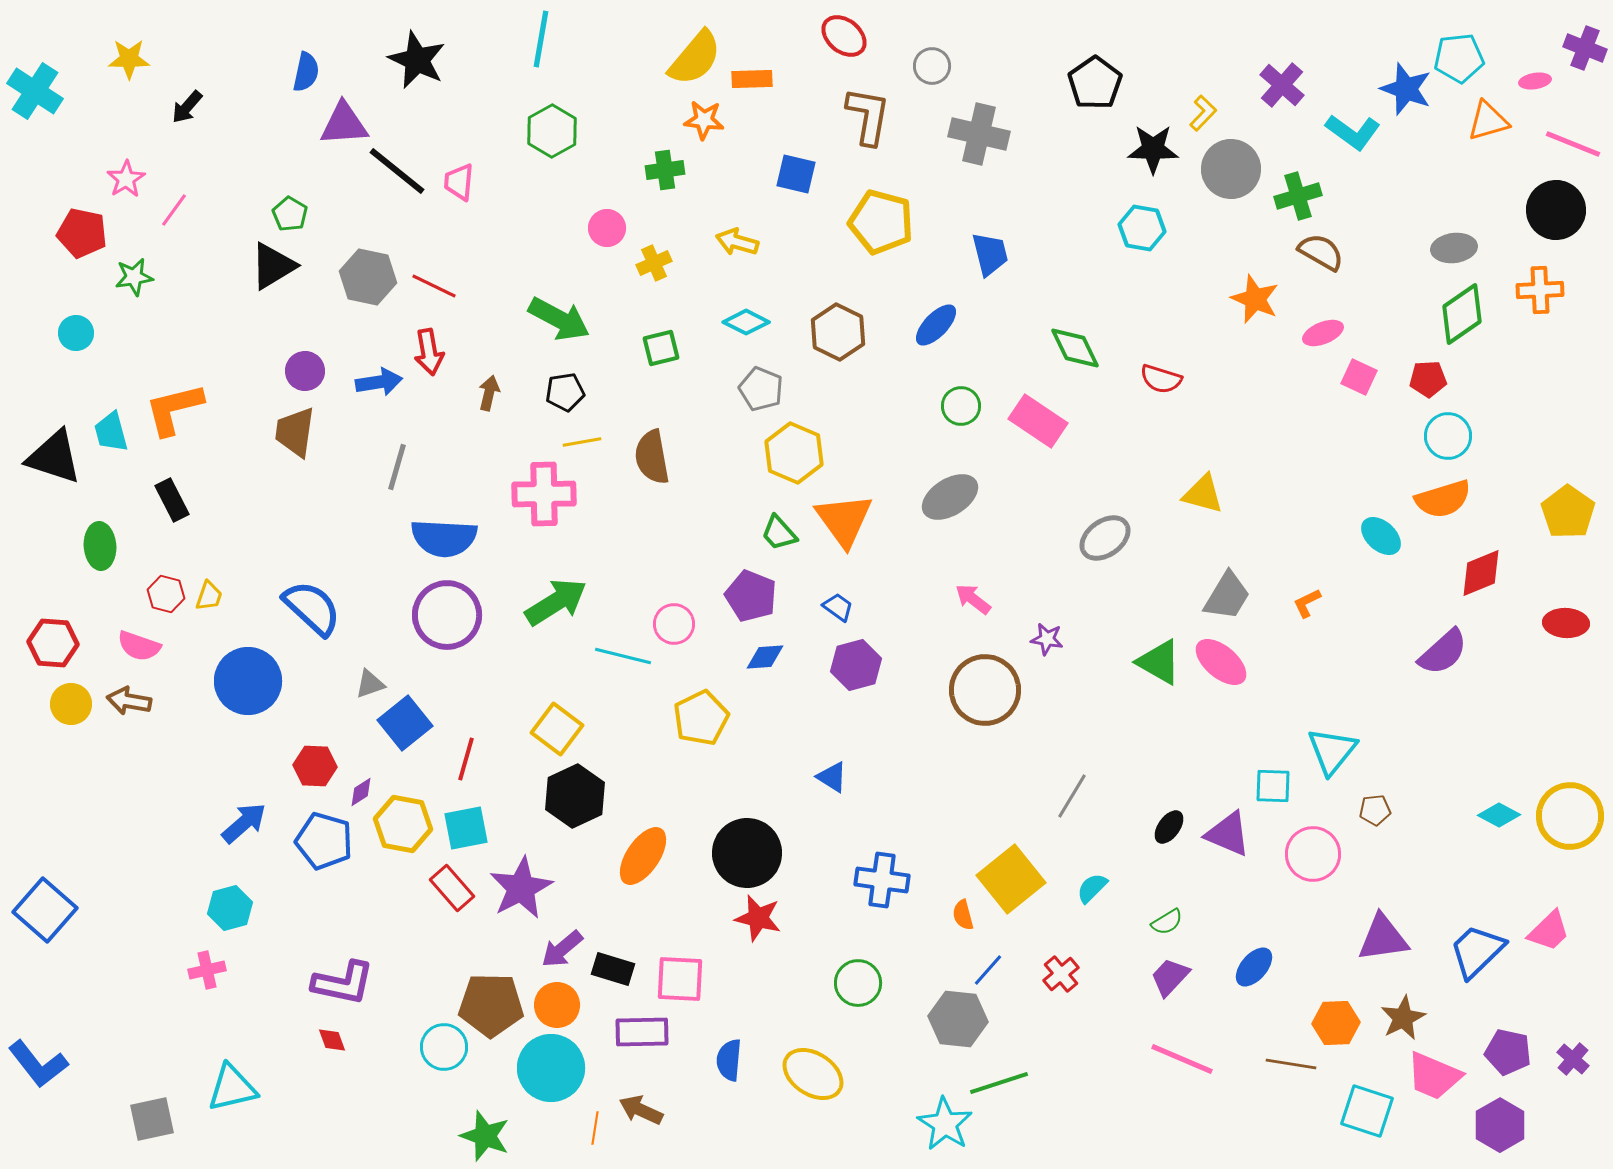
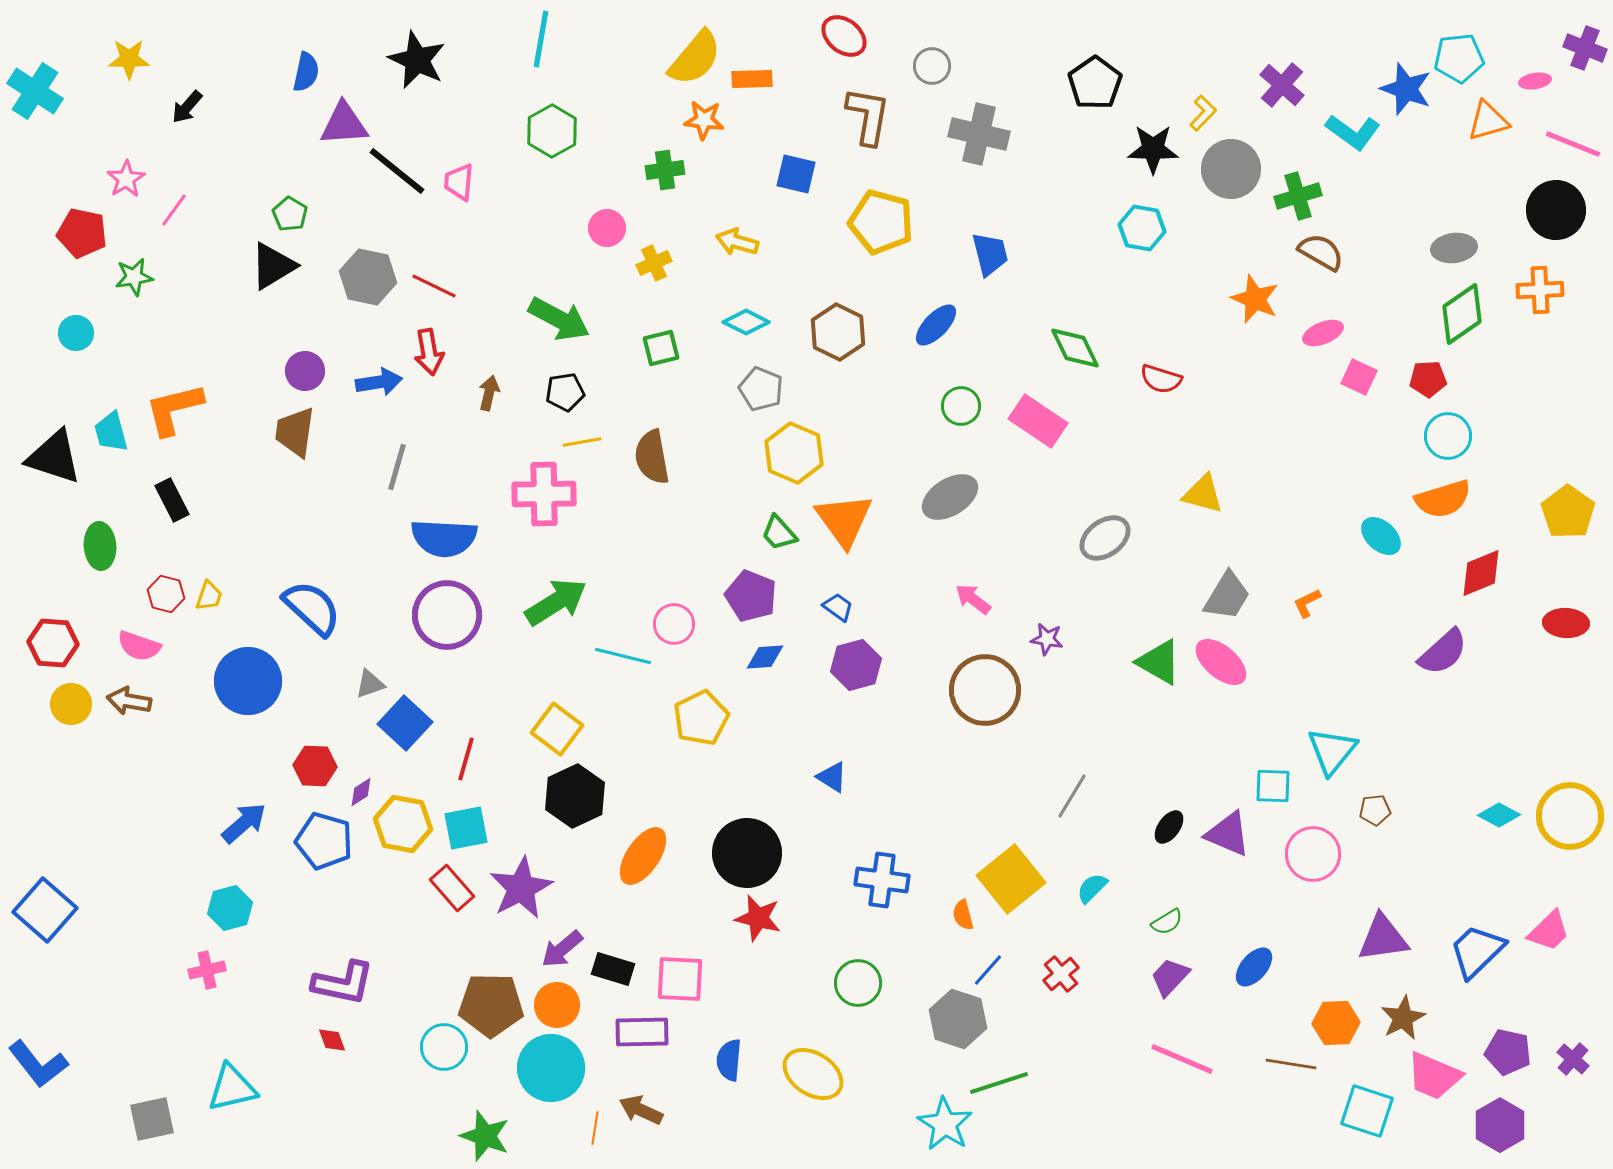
blue square at (405, 723): rotated 8 degrees counterclockwise
gray hexagon at (958, 1019): rotated 12 degrees clockwise
